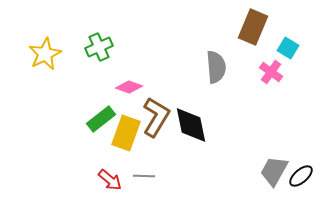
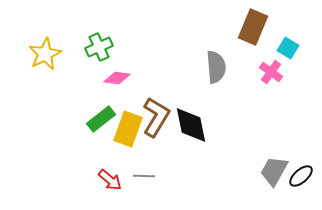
pink diamond: moved 12 px left, 9 px up; rotated 12 degrees counterclockwise
yellow rectangle: moved 2 px right, 4 px up
